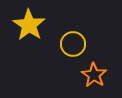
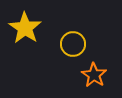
yellow star: moved 4 px left, 3 px down
